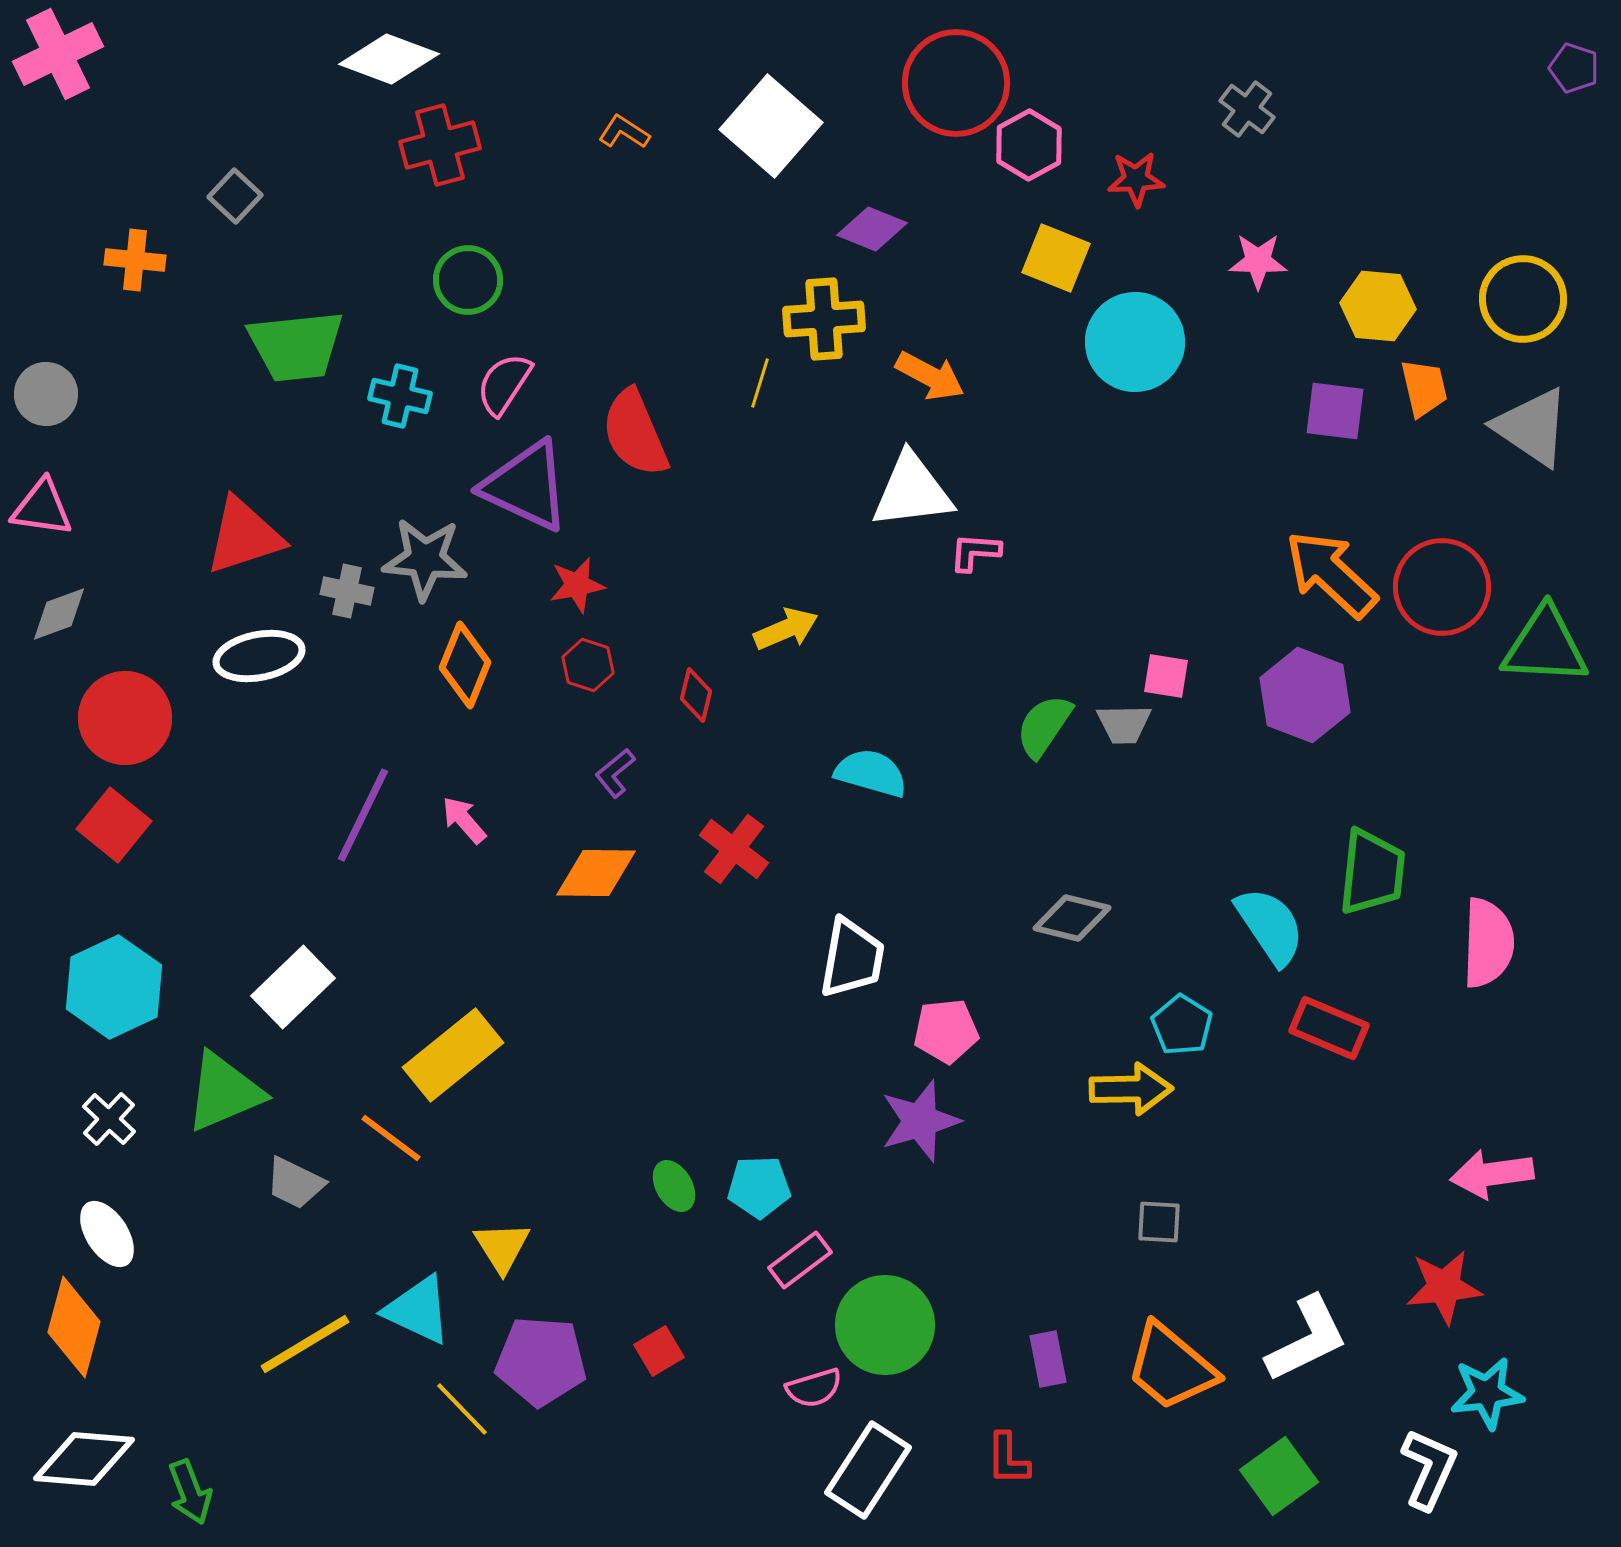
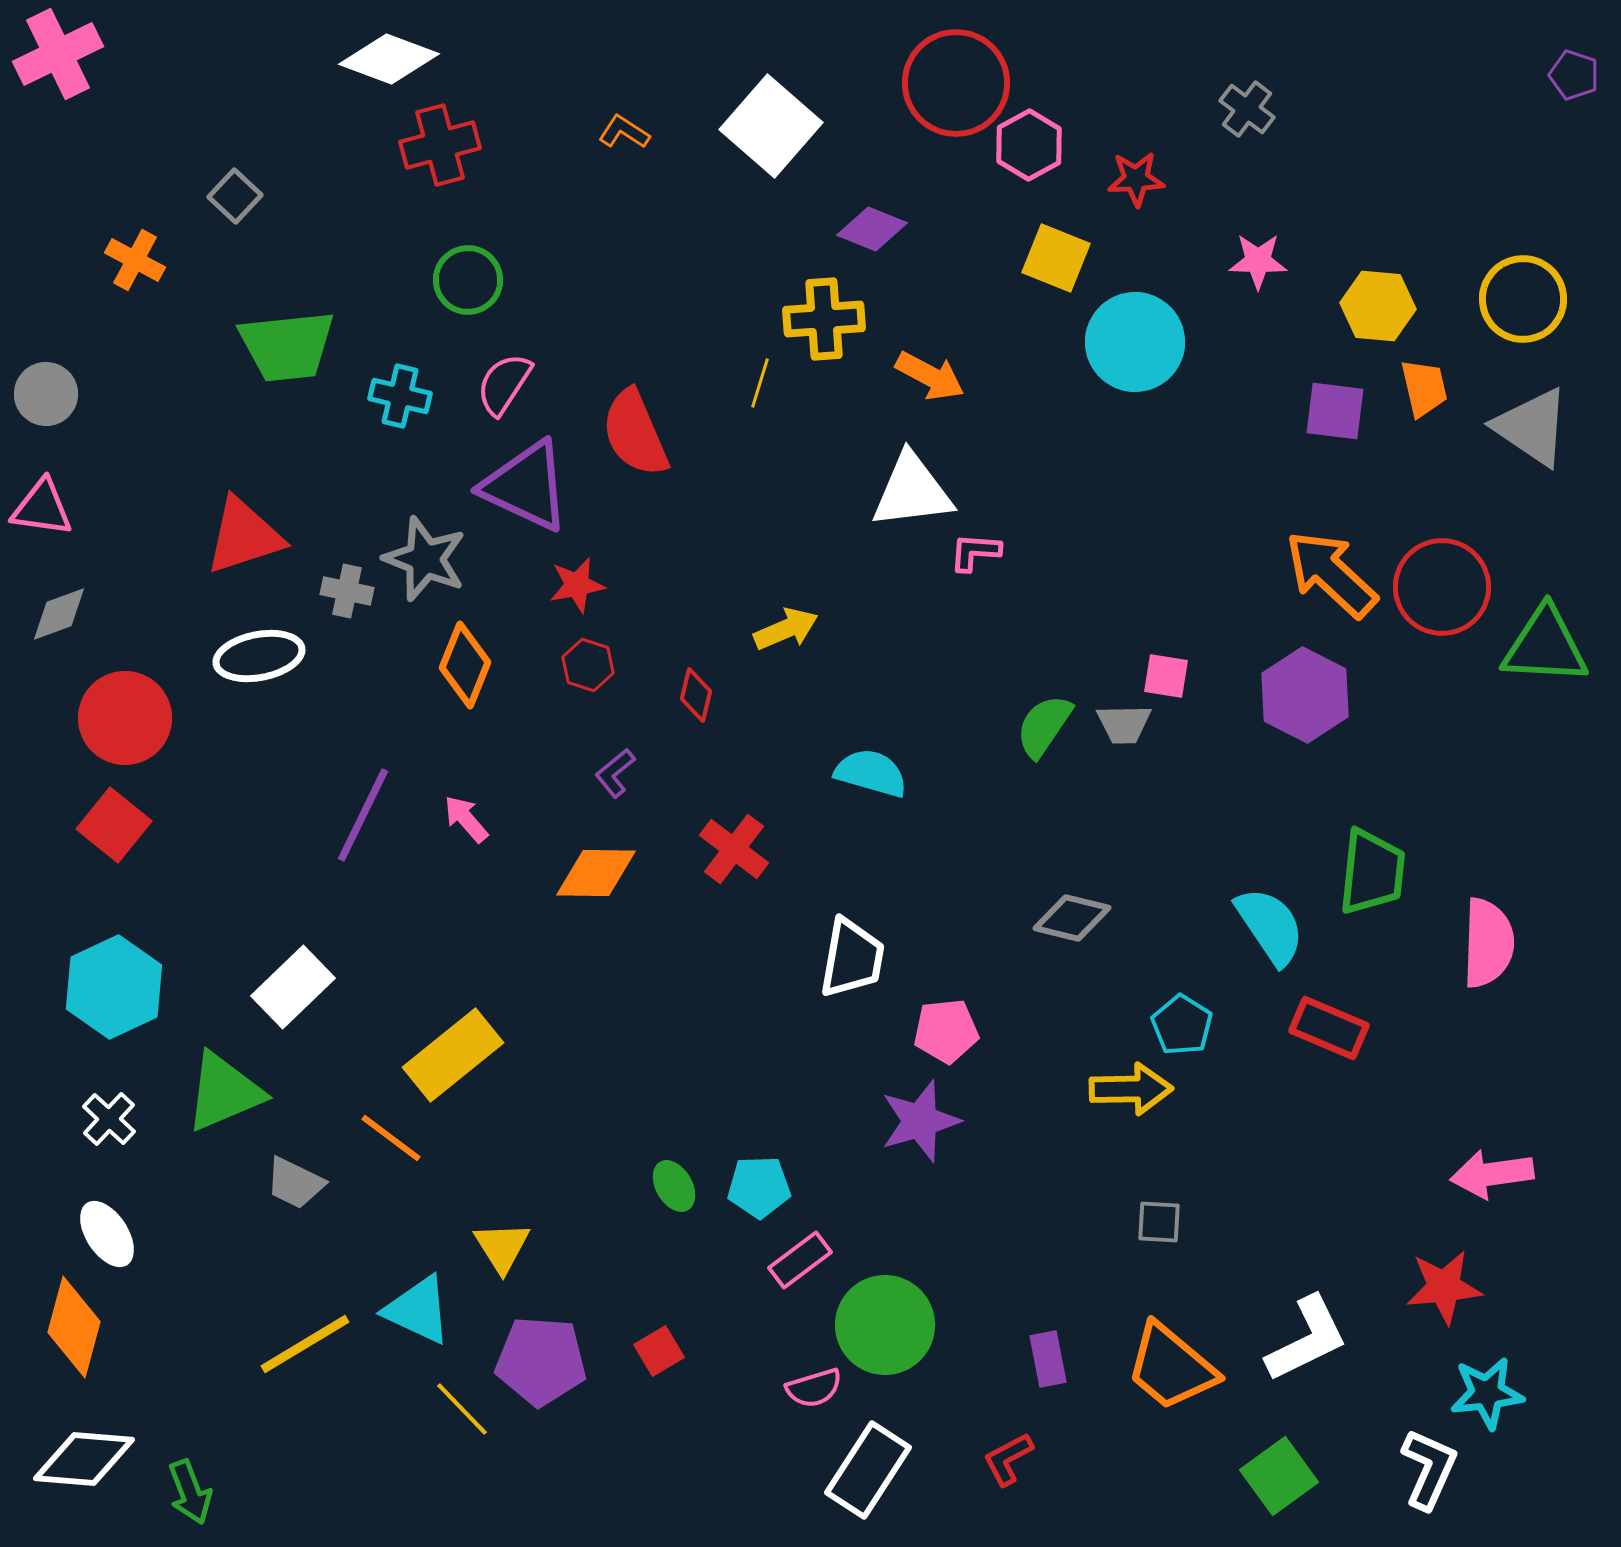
purple pentagon at (1574, 68): moved 7 px down
orange cross at (135, 260): rotated 22 degrees clockwise
green trapezoid at (296, 346): moved 9 px left
gray star at (425, 559): rotated 16 degrees clockwise
purple hexagon at (1305, 695): rotated 6 degrees clockwise
pink arrow at (464, 820): moved 2 px right, 1 px up
red L-shape at (1008, 1459): rotated 62 degrees clockwise
